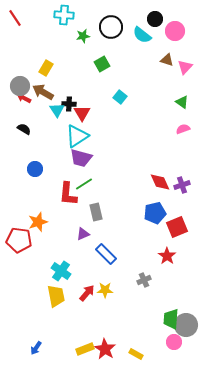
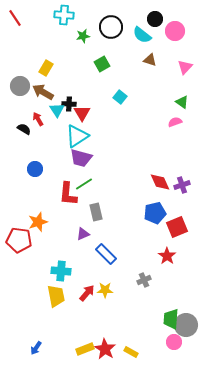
brown triangle at (167, 60): moved 17 px left
red arrow at (24, 98): moved 14 px right, 21 px down; rotated 32 degrees clockwise
pink semicircle at (183, 129): moved 8 px left, 7 px up
cyan cross at (61, 271): rotated 30 degrees counterclockwise
yellow rectangle at (136, 354): moved 5 px left, 2 px up
